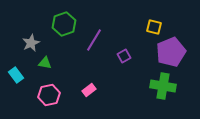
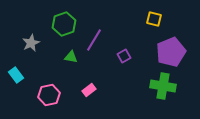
yellow square: moved 8 px up
green triangle: moved 26 px right, 6 px up
